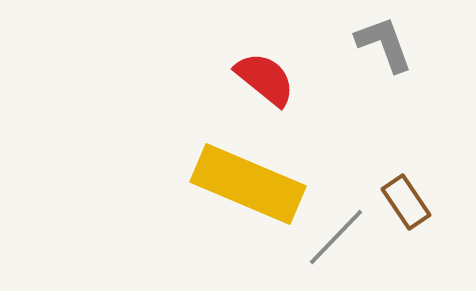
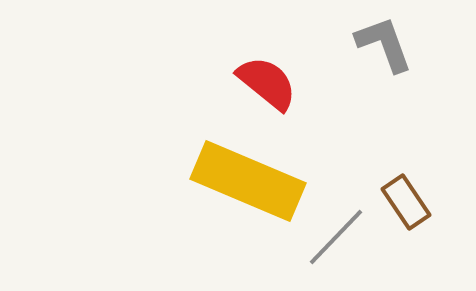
red semicircle: moved 2 px right, 4 px down
yellow rectangle: moved 3 px up
